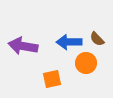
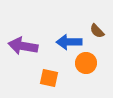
brown semicircle: moved 8 px up
orange square: moved 3 px left, 1 px up; rotated 24 degrees clockwise
